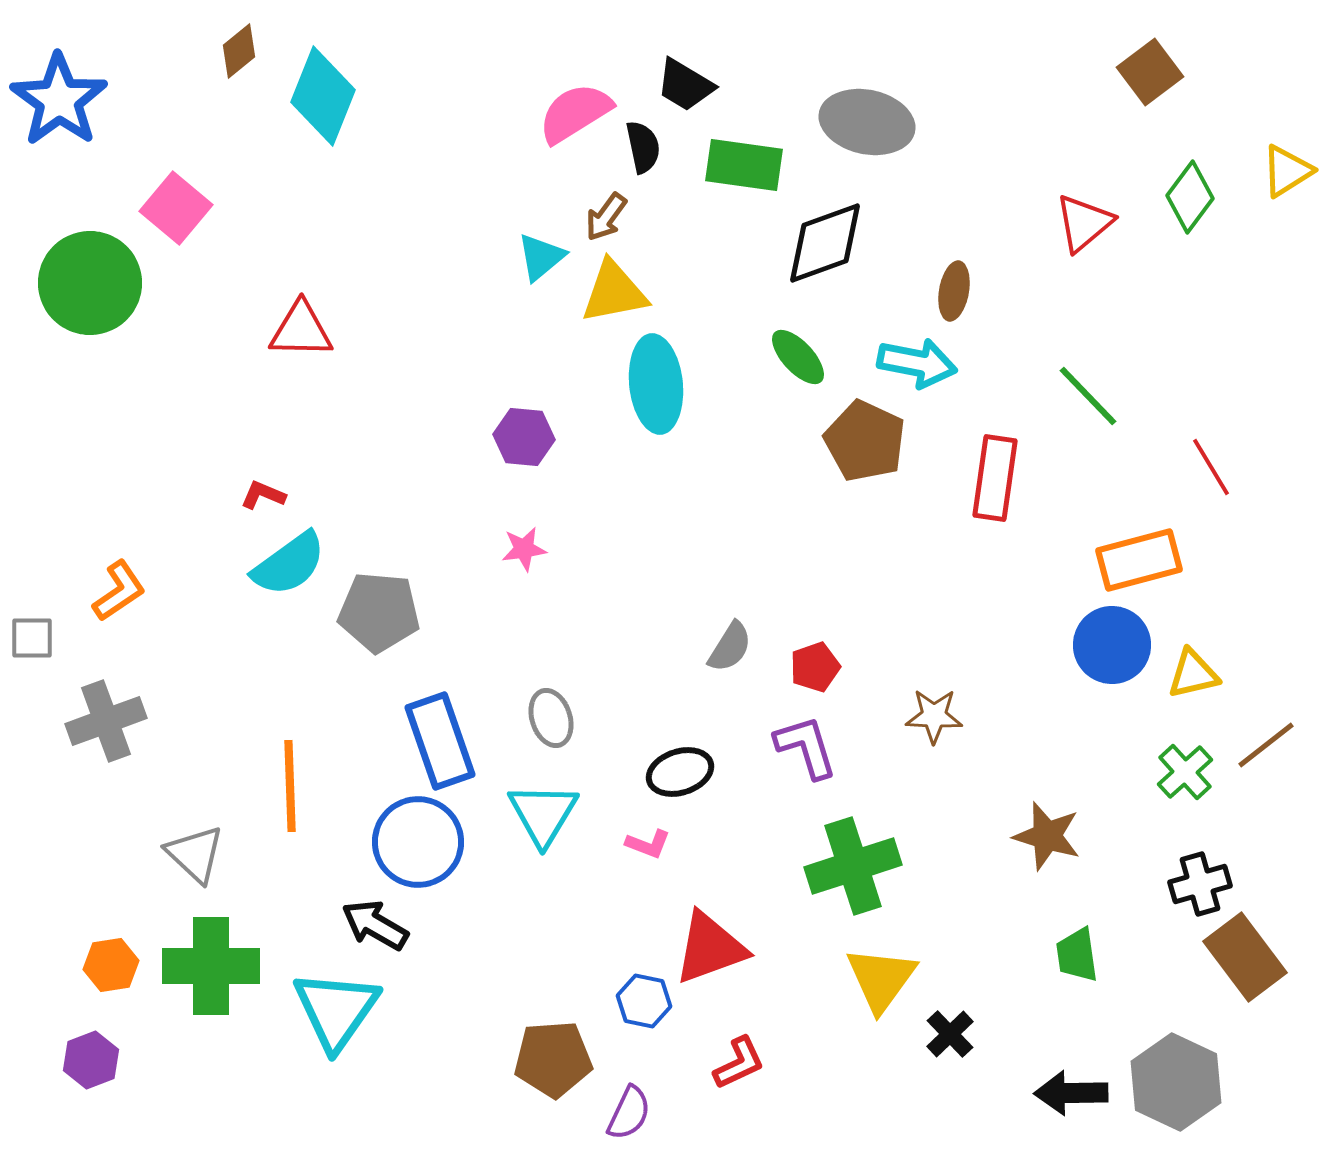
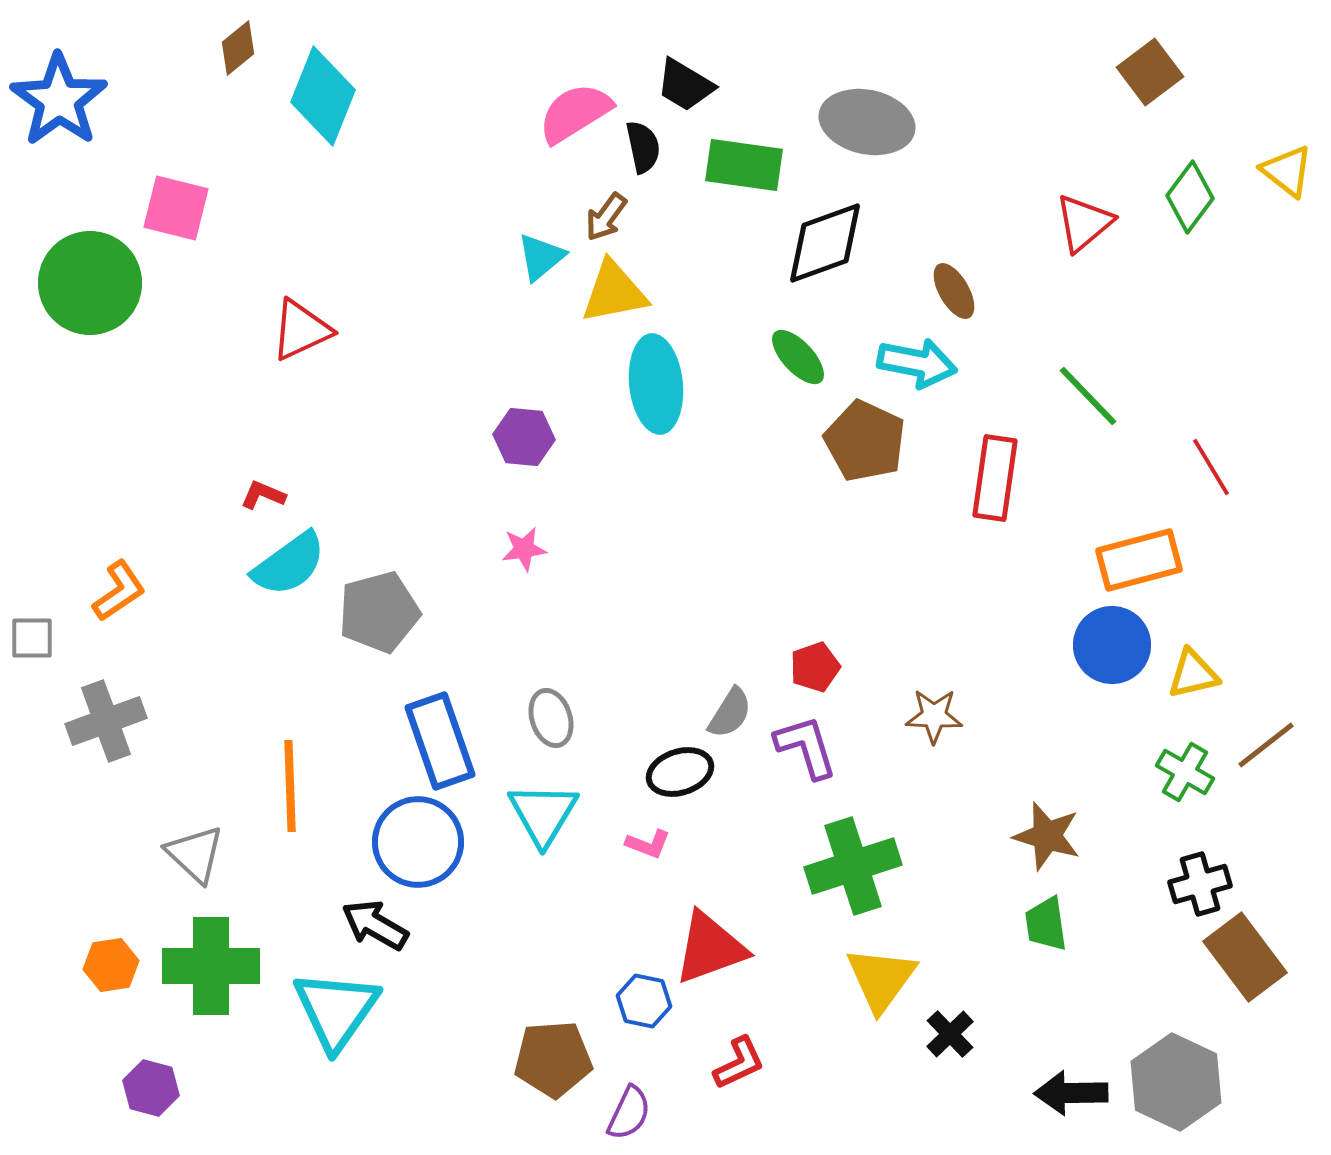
brown diamond at (239, 51): moved 1 px left, 3 px up
yellow triangle at (1287, 171): rotated 50 degrees counterclockwise
pink square at (176, 208): rotated 26 degrees counterclockwise
brown ellipse at (954, 291): rotated 40 degrees counterclockwise
red triangle at (301, 330): rotated 26 degrees counterclockwise
gray pentagon at (379, 612): rotated 20 degrees counterclockwise
gray semicircle at (730, 647): moved 66 px down
green cross at (1185, 772): rotated 18 degrees counterclockwise
green trapezoid at (1077, 955): moved 31 px left, 31 px up
purple hexagon at (91, 1060): moved 60 px right, 28 px down; rotated 24 degrees counterclockwise
